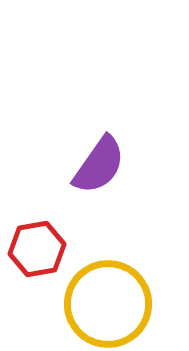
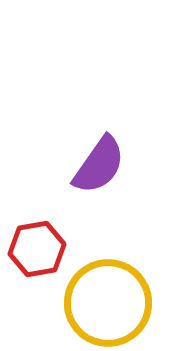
yellow circle: moved 1 px up
